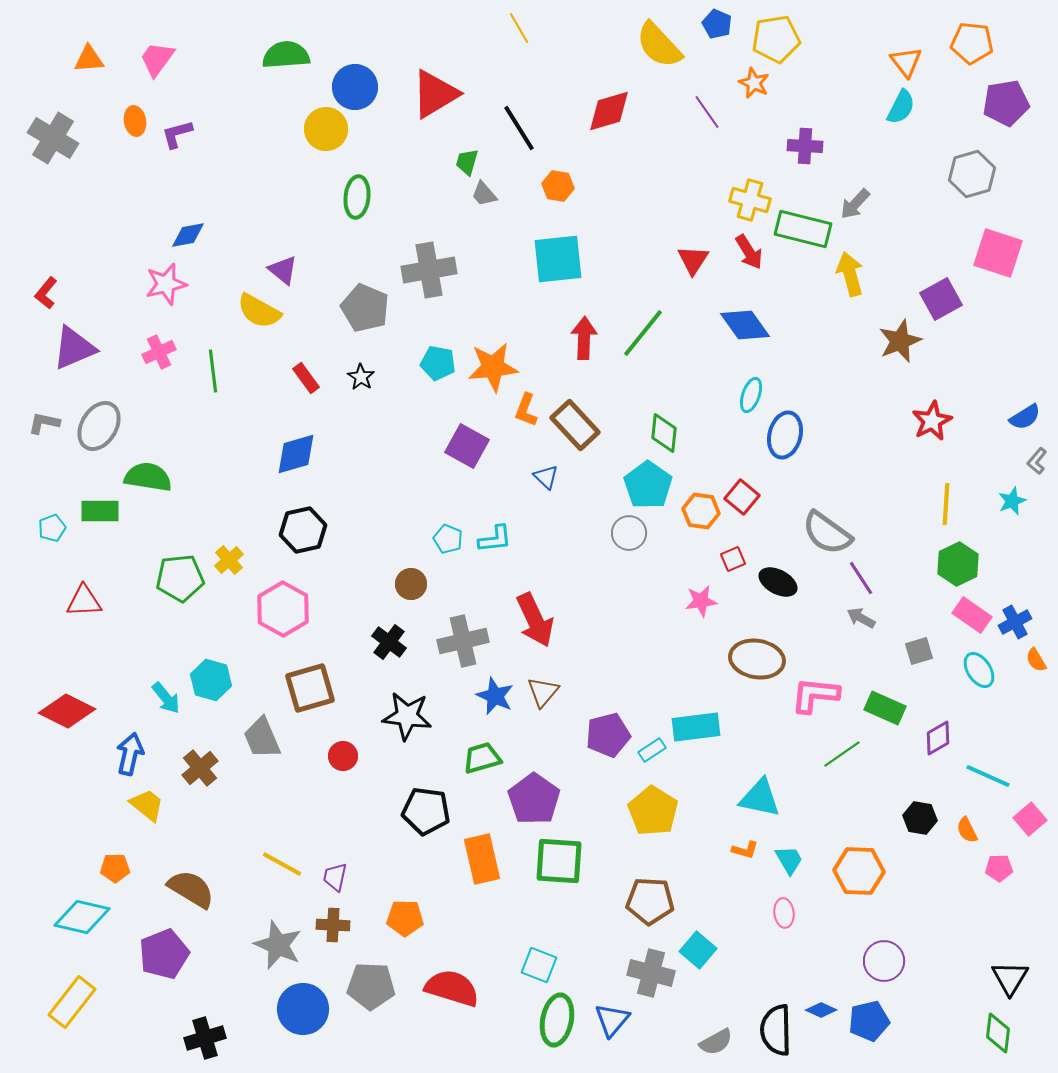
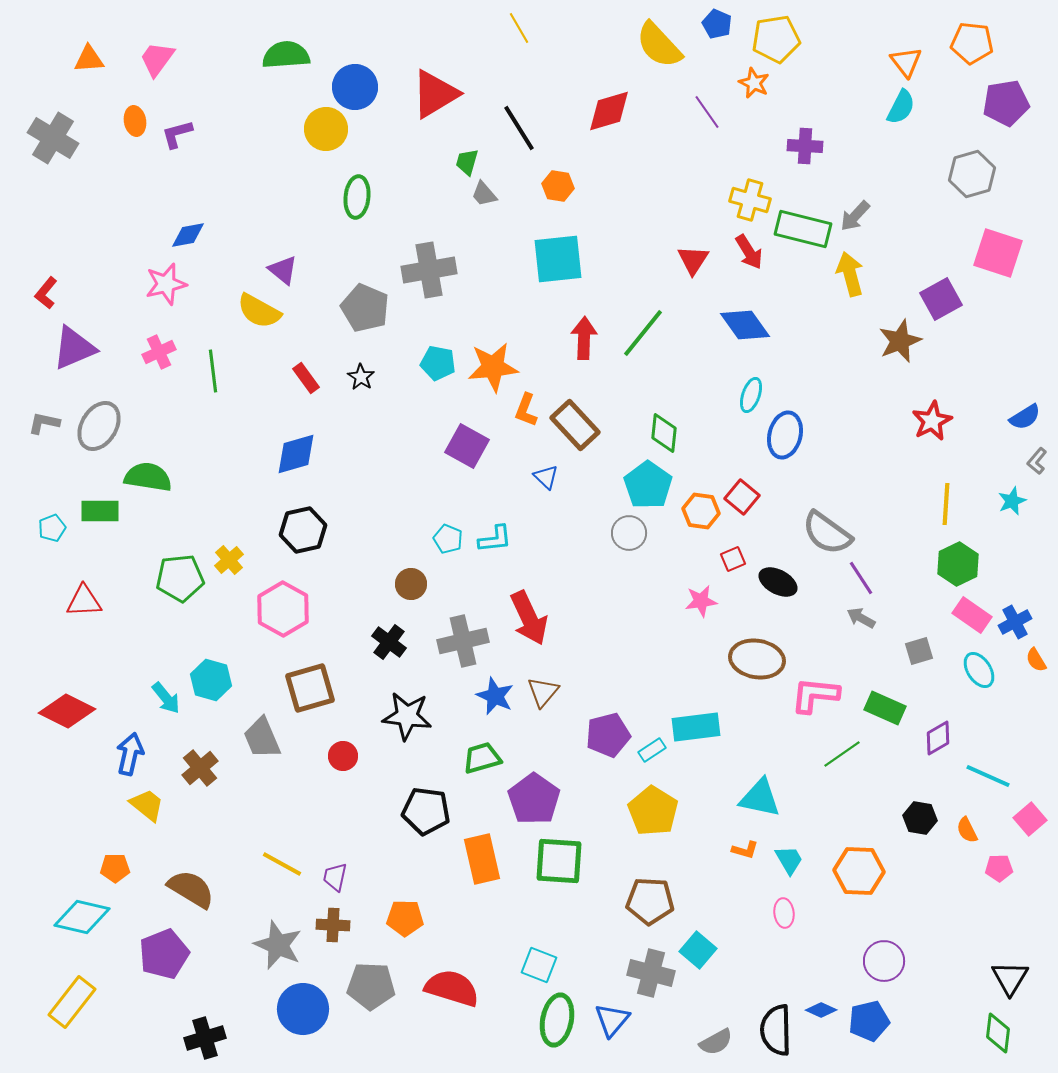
gray arrow at (855, 204): moved 12 px down
red arrow at (535, 620): moved 6 px left, 2 px up
